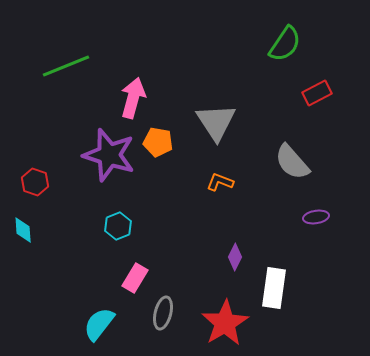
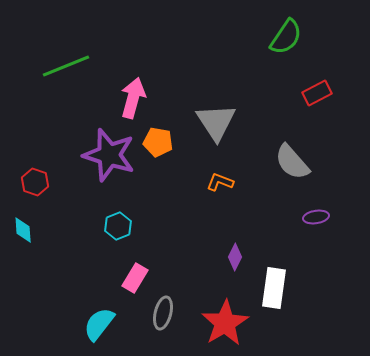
green semicircle: moved 1 px right, 7 px up
